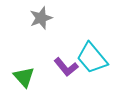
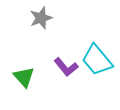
cyan trapezoid: moved 5 px right, 2 px down
